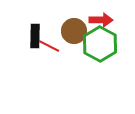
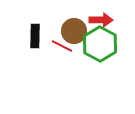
red line: moved 13 px right
